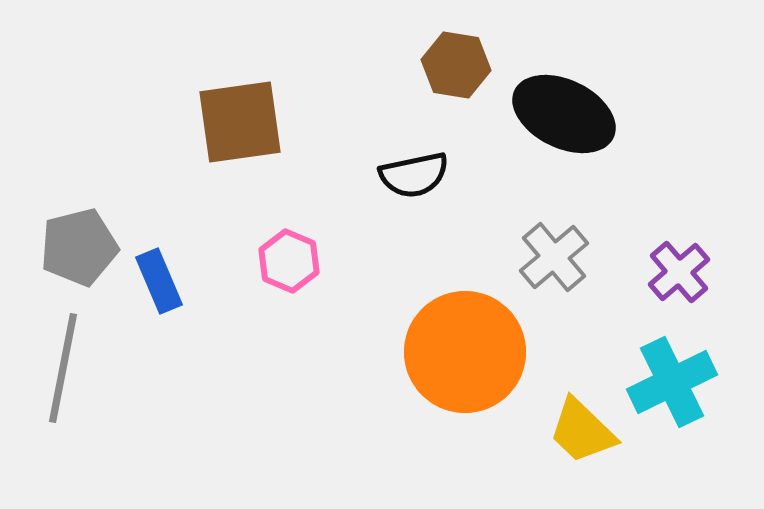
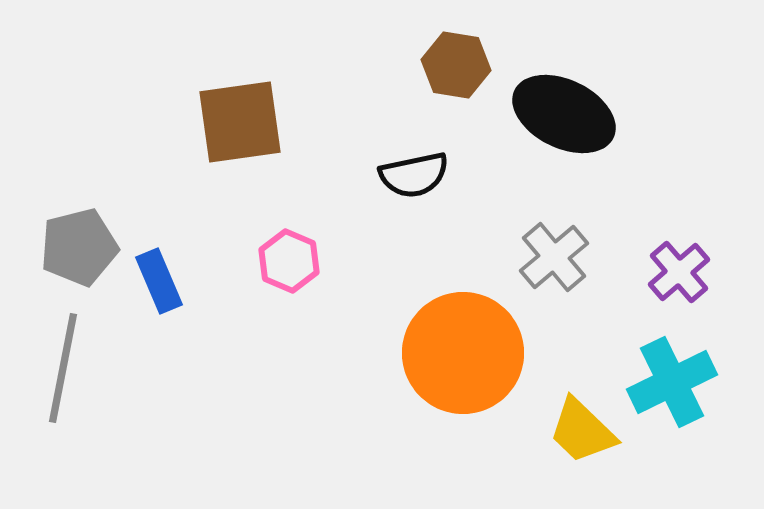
orange circle: moved 2 px left, 1 px down
